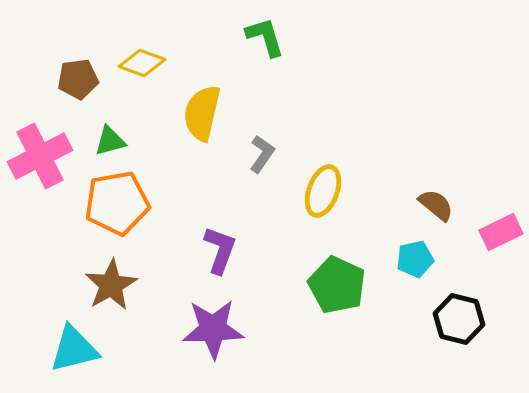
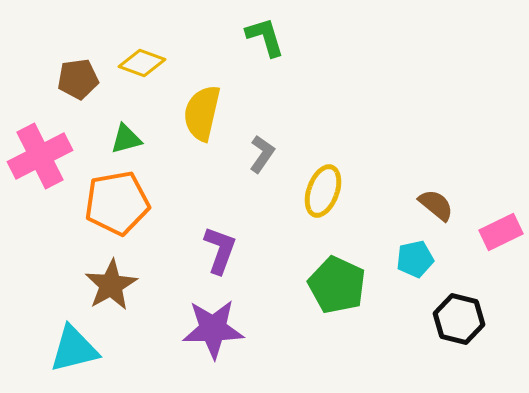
green triangle: moved 16 px right, 2 px up
